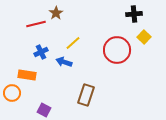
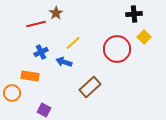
red circle: moved 1 px up
orange rectangle: moved 3 px right, 1 px down
brown rectangle: moved 4 px right, 8 px up; rotated 30 degrees clockwise
